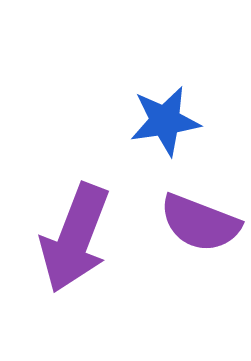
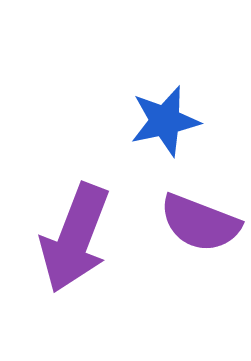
blue star: rotated 4 degrees counterclockwise
